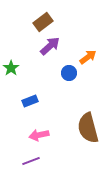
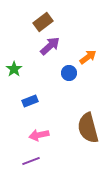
green star: moved 3 px right, 1 px down
